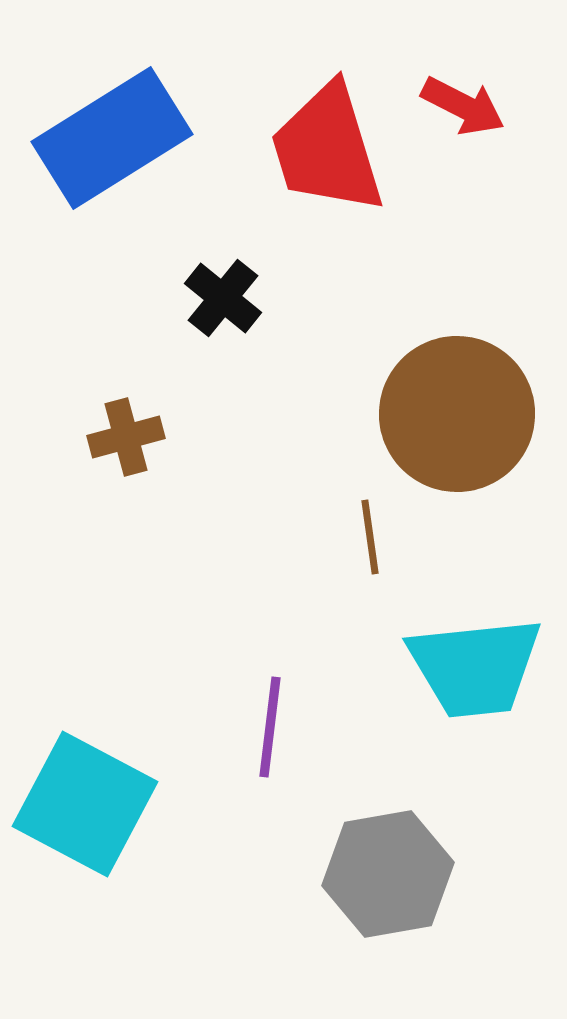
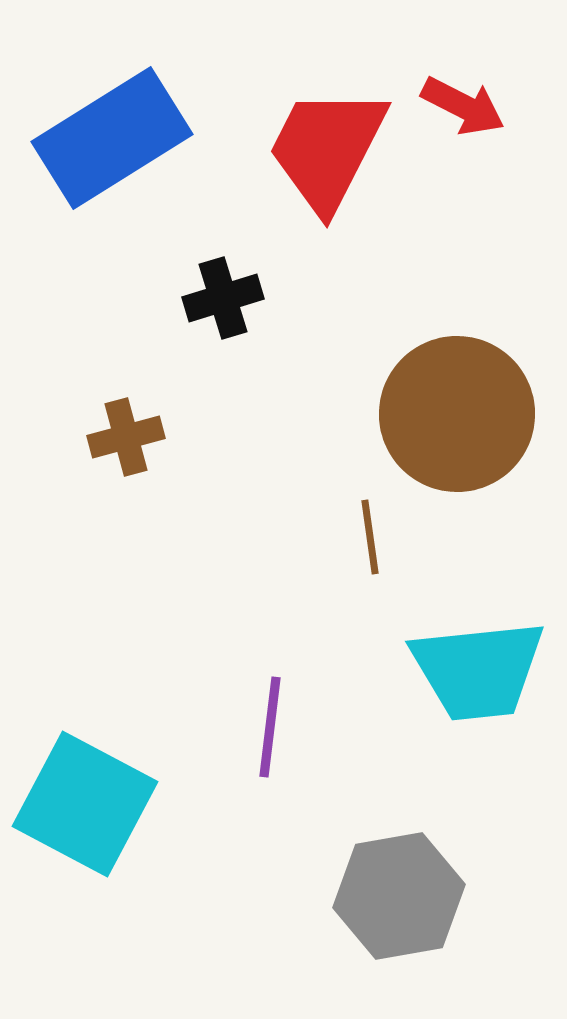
red trapezoid: rotated 44 degrees clockwise
black cross: rotated 34 degrees clockwise
cyan trapezoid: moved 3 px right, 3 px down
gray hexagon: moved 11 px right, 22 px down
